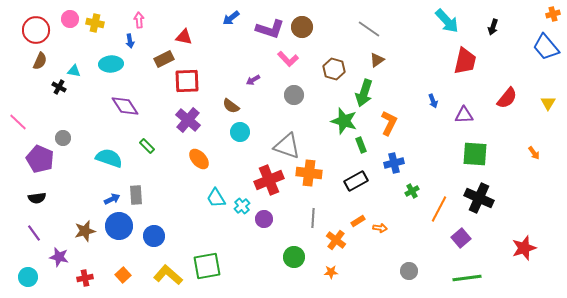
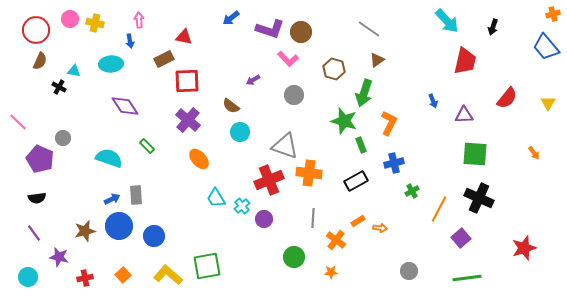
brown circle at (302, 27): moved 1 px left, 5 px down
gray triangle at (287, 146): moved 2 px left
